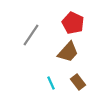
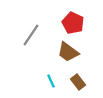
brown trapezoid: rotated 85 degrees clockwise
cyan line: moved 2 px up
